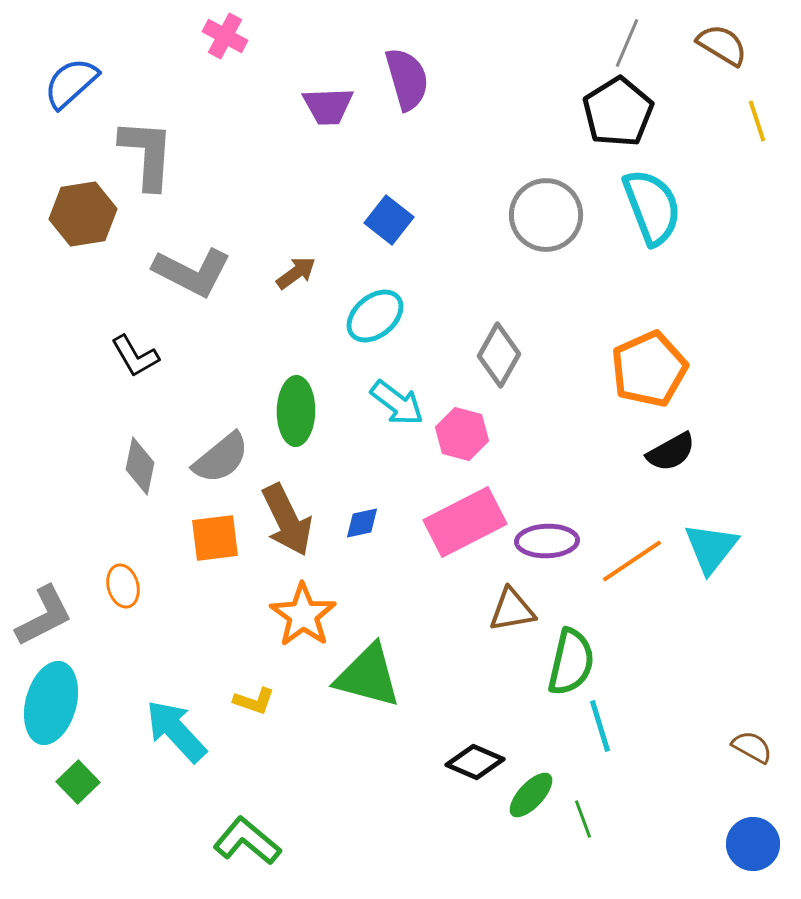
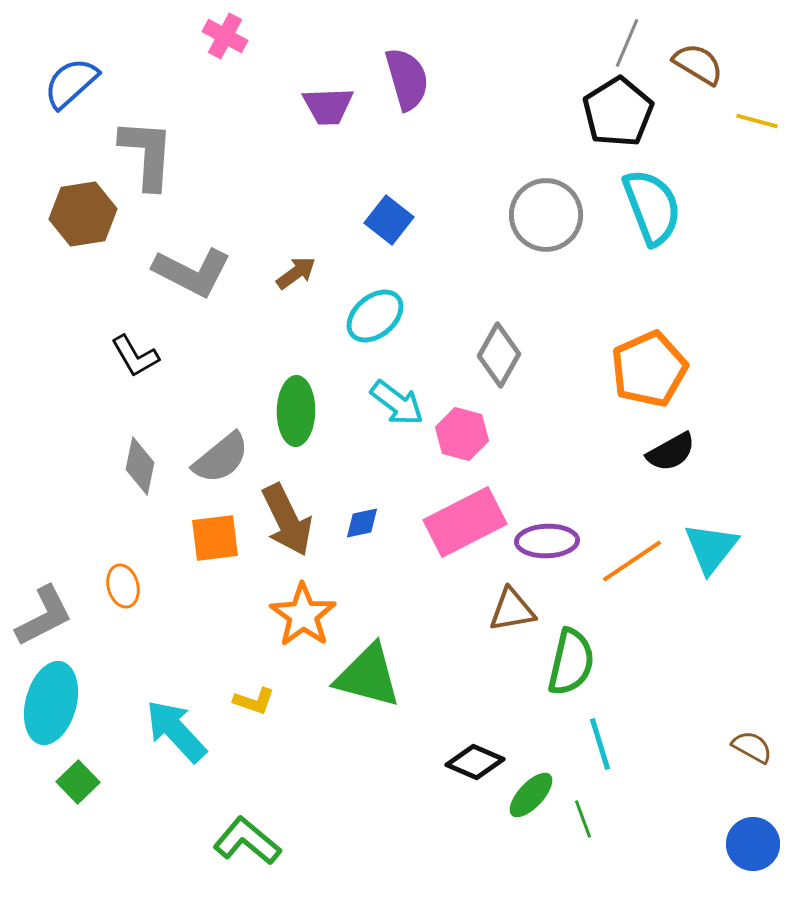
brown semicircle at (722, 45): moved 24 px left, 19 px down
yellow line at (757, 121): rotated 57 degrees counterclockwise
cyan line at (600, 726): moved 18 px down
